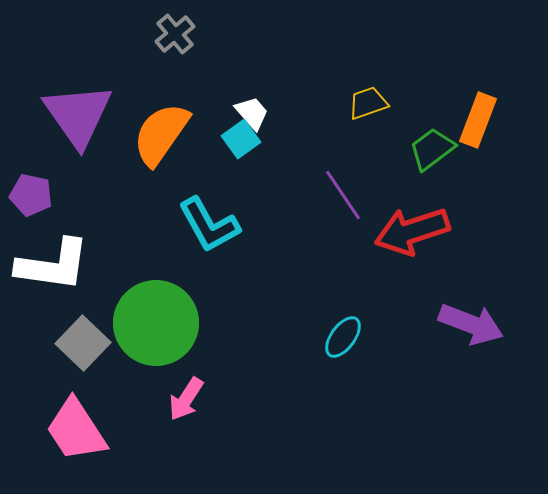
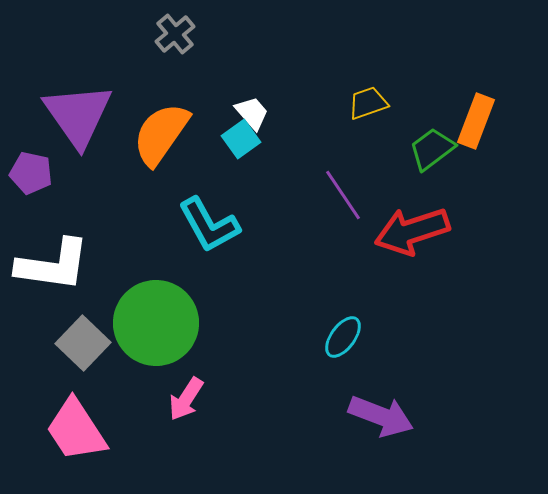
orange rectangle: moved 2 px left, 1 px down
purple pentagon: moved 22 px up
purple arrow: moved 90 px left, 92 px down
